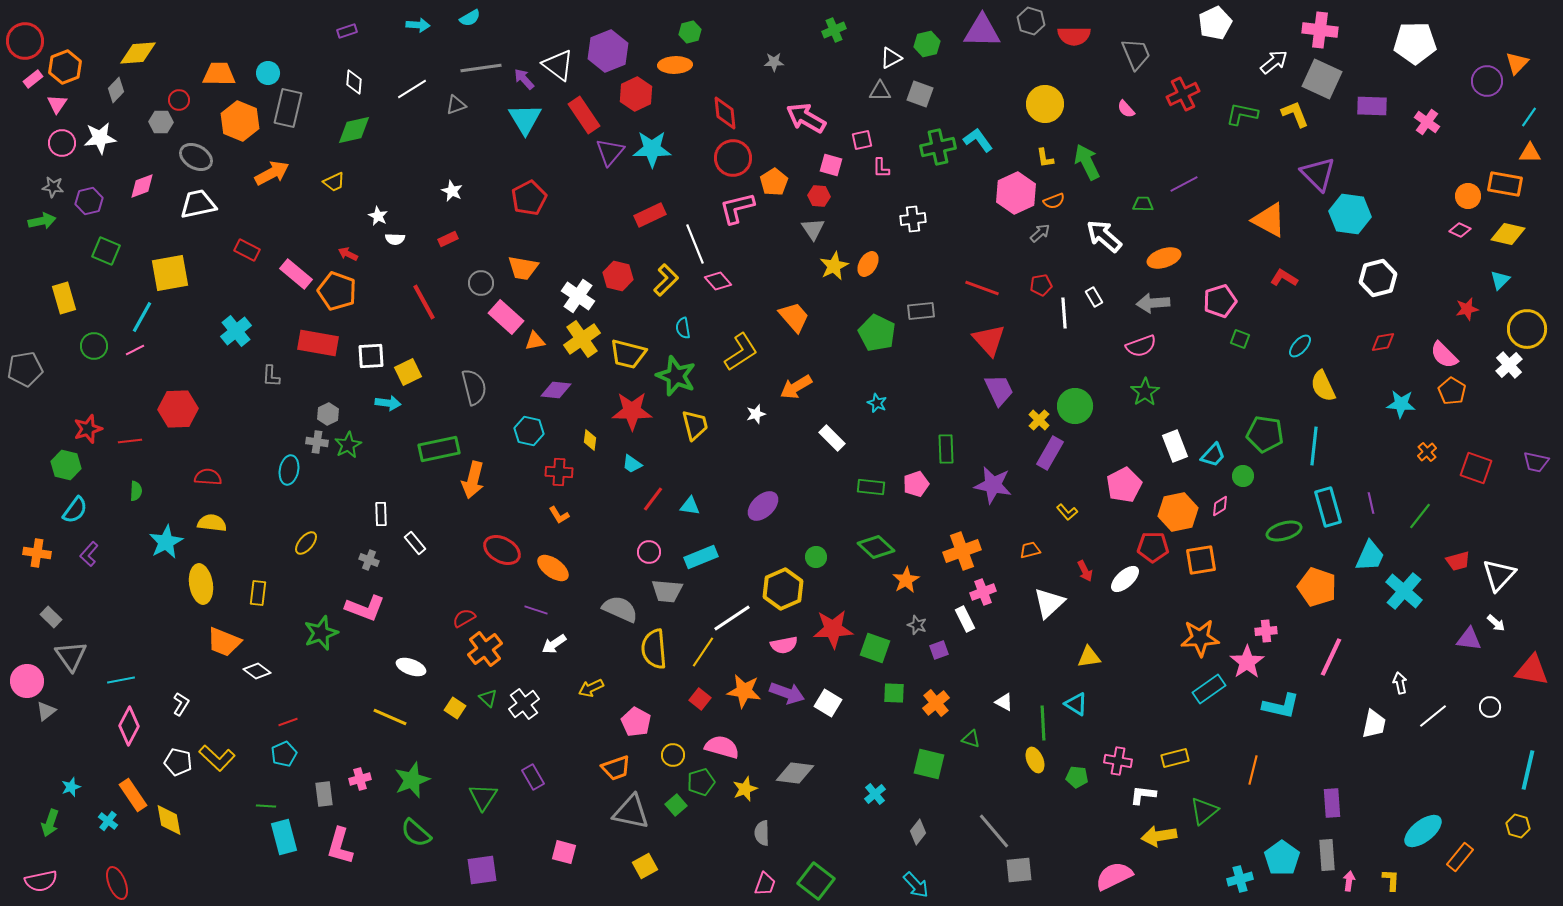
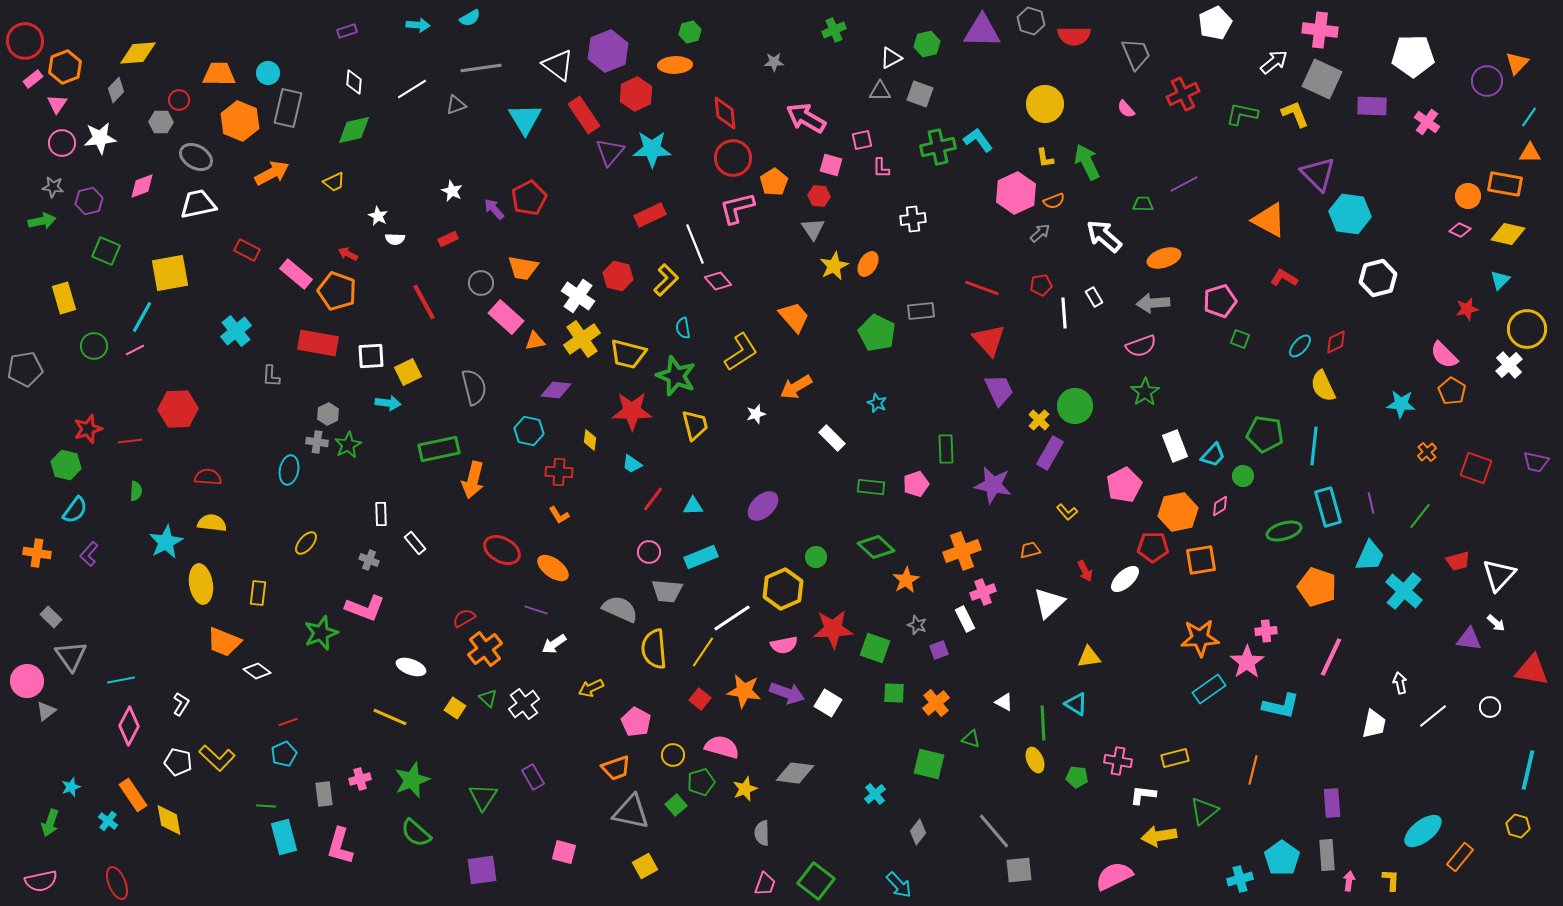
white pentagon at (1415, 43): moved 2 px left, 13 px down
purple arrow at (524, 79): moved 30 px left, 130 px down
red diamond at (1383, 342): moved 47 px left; rotated 15 degrees counterclockwise
cyan triangle at (690, 506): moved 3 px right; rotated 10 degrees counterclockwise
cyan arrow at (916, 885): moved 17 px left
